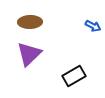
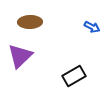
blue arrow: moved 1 px left, 1 px down
purple triangle: moved 9 px left, 2 px down
